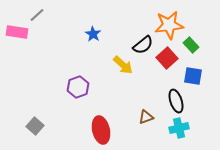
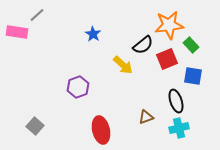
red square: moved 1 px down; rotated 20 degrees clockwise
